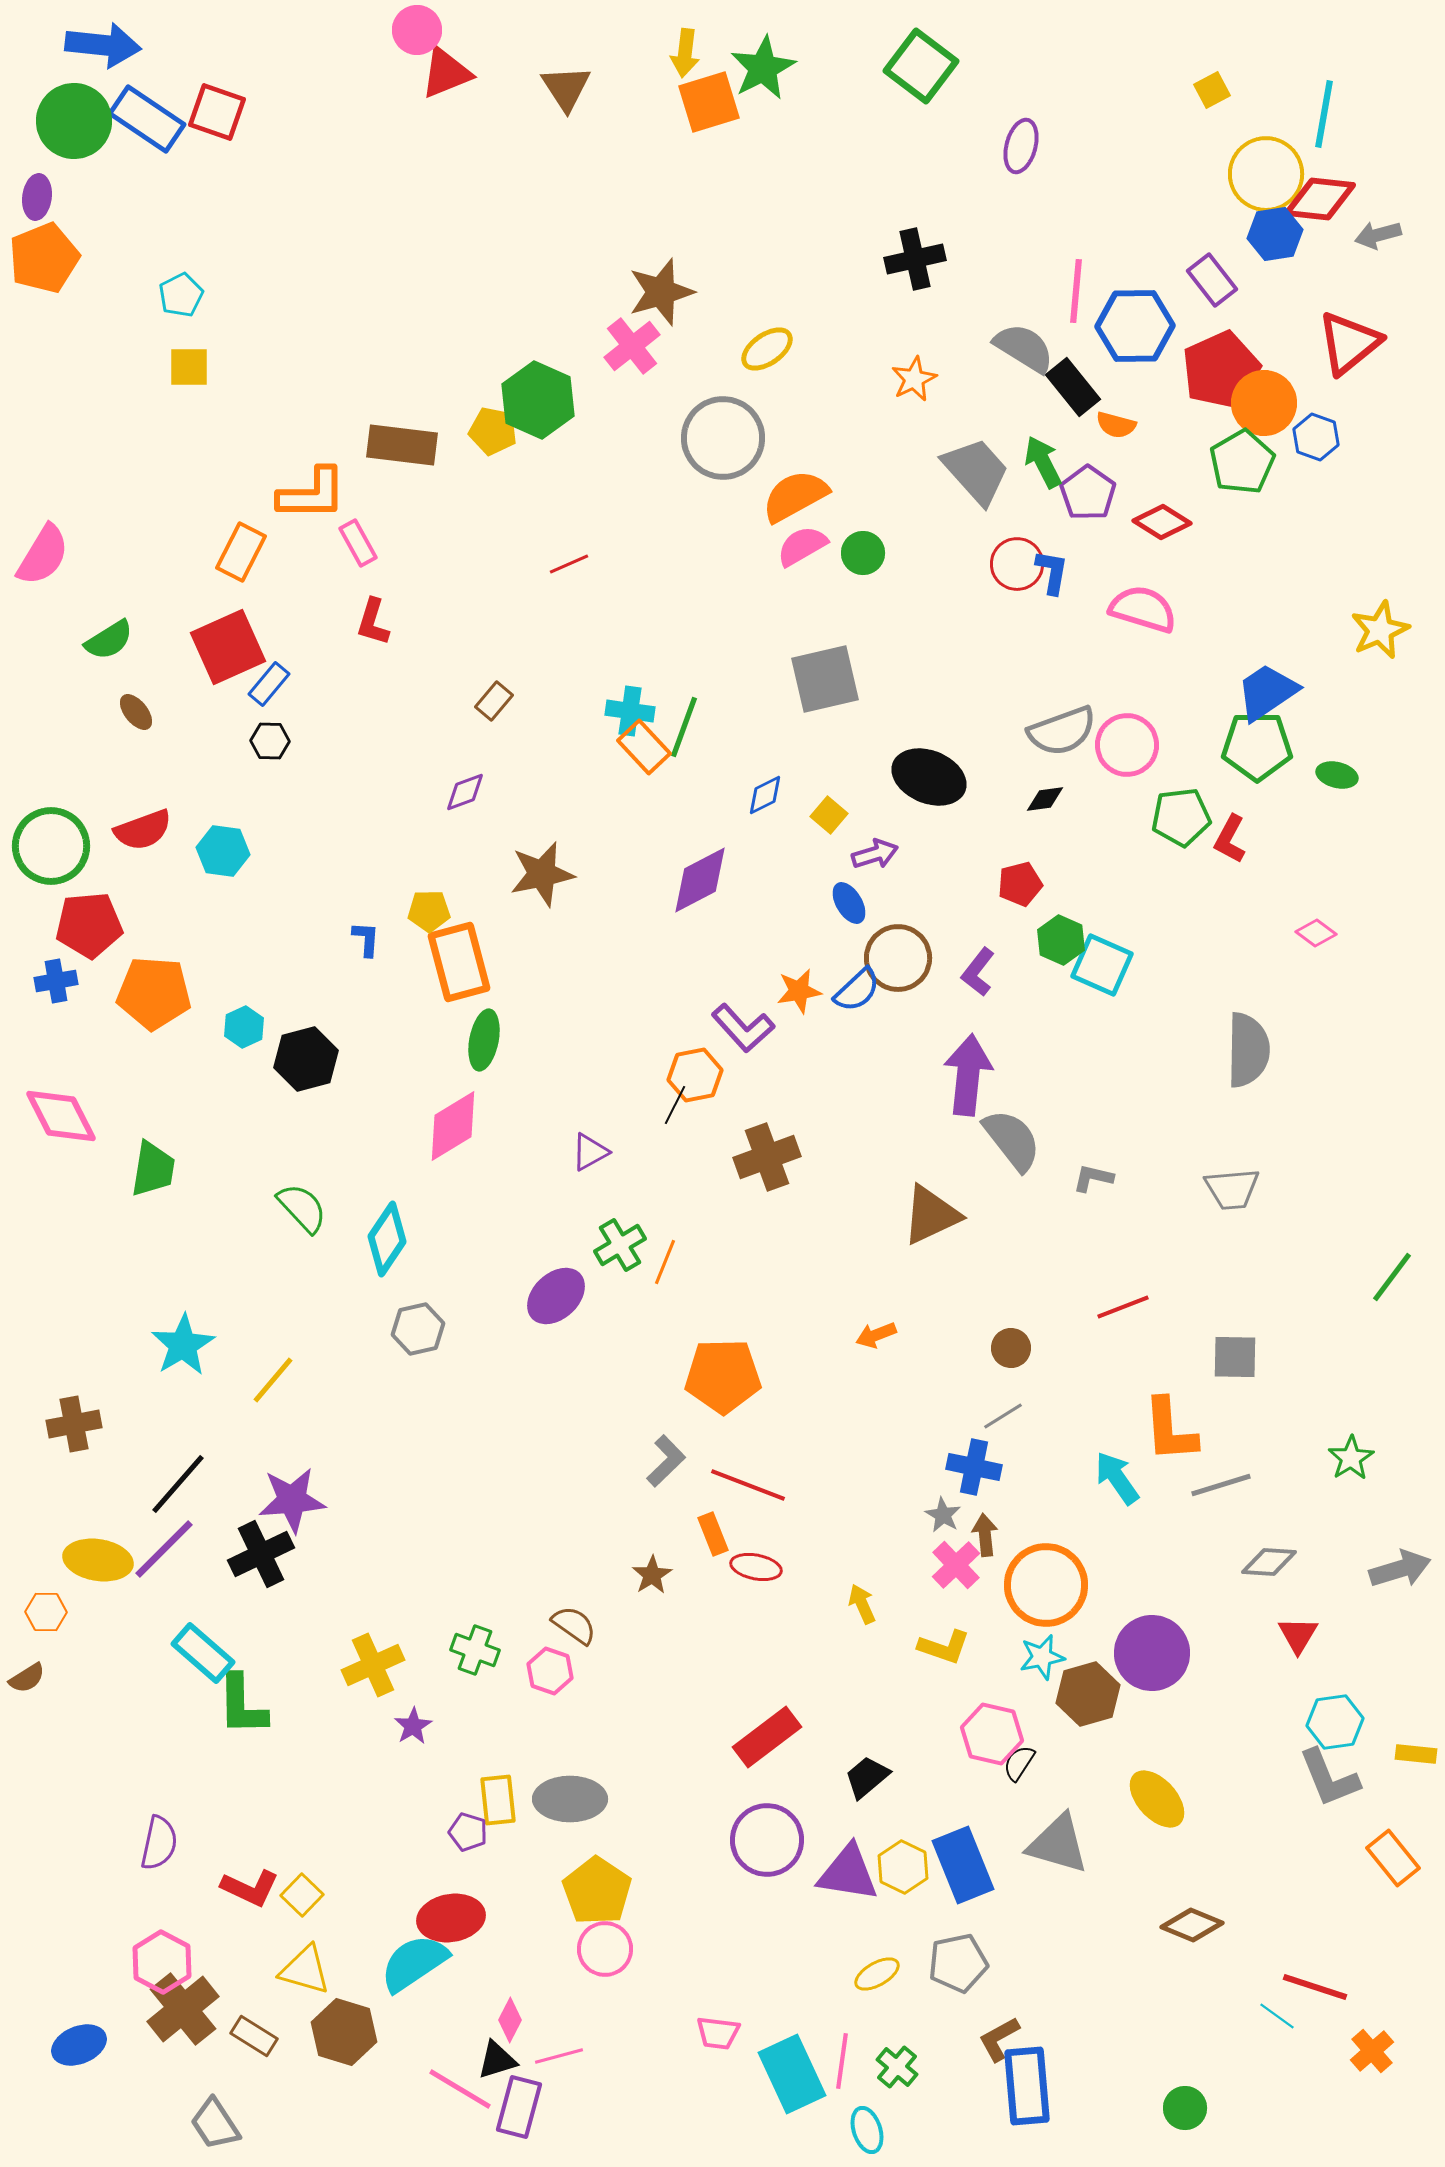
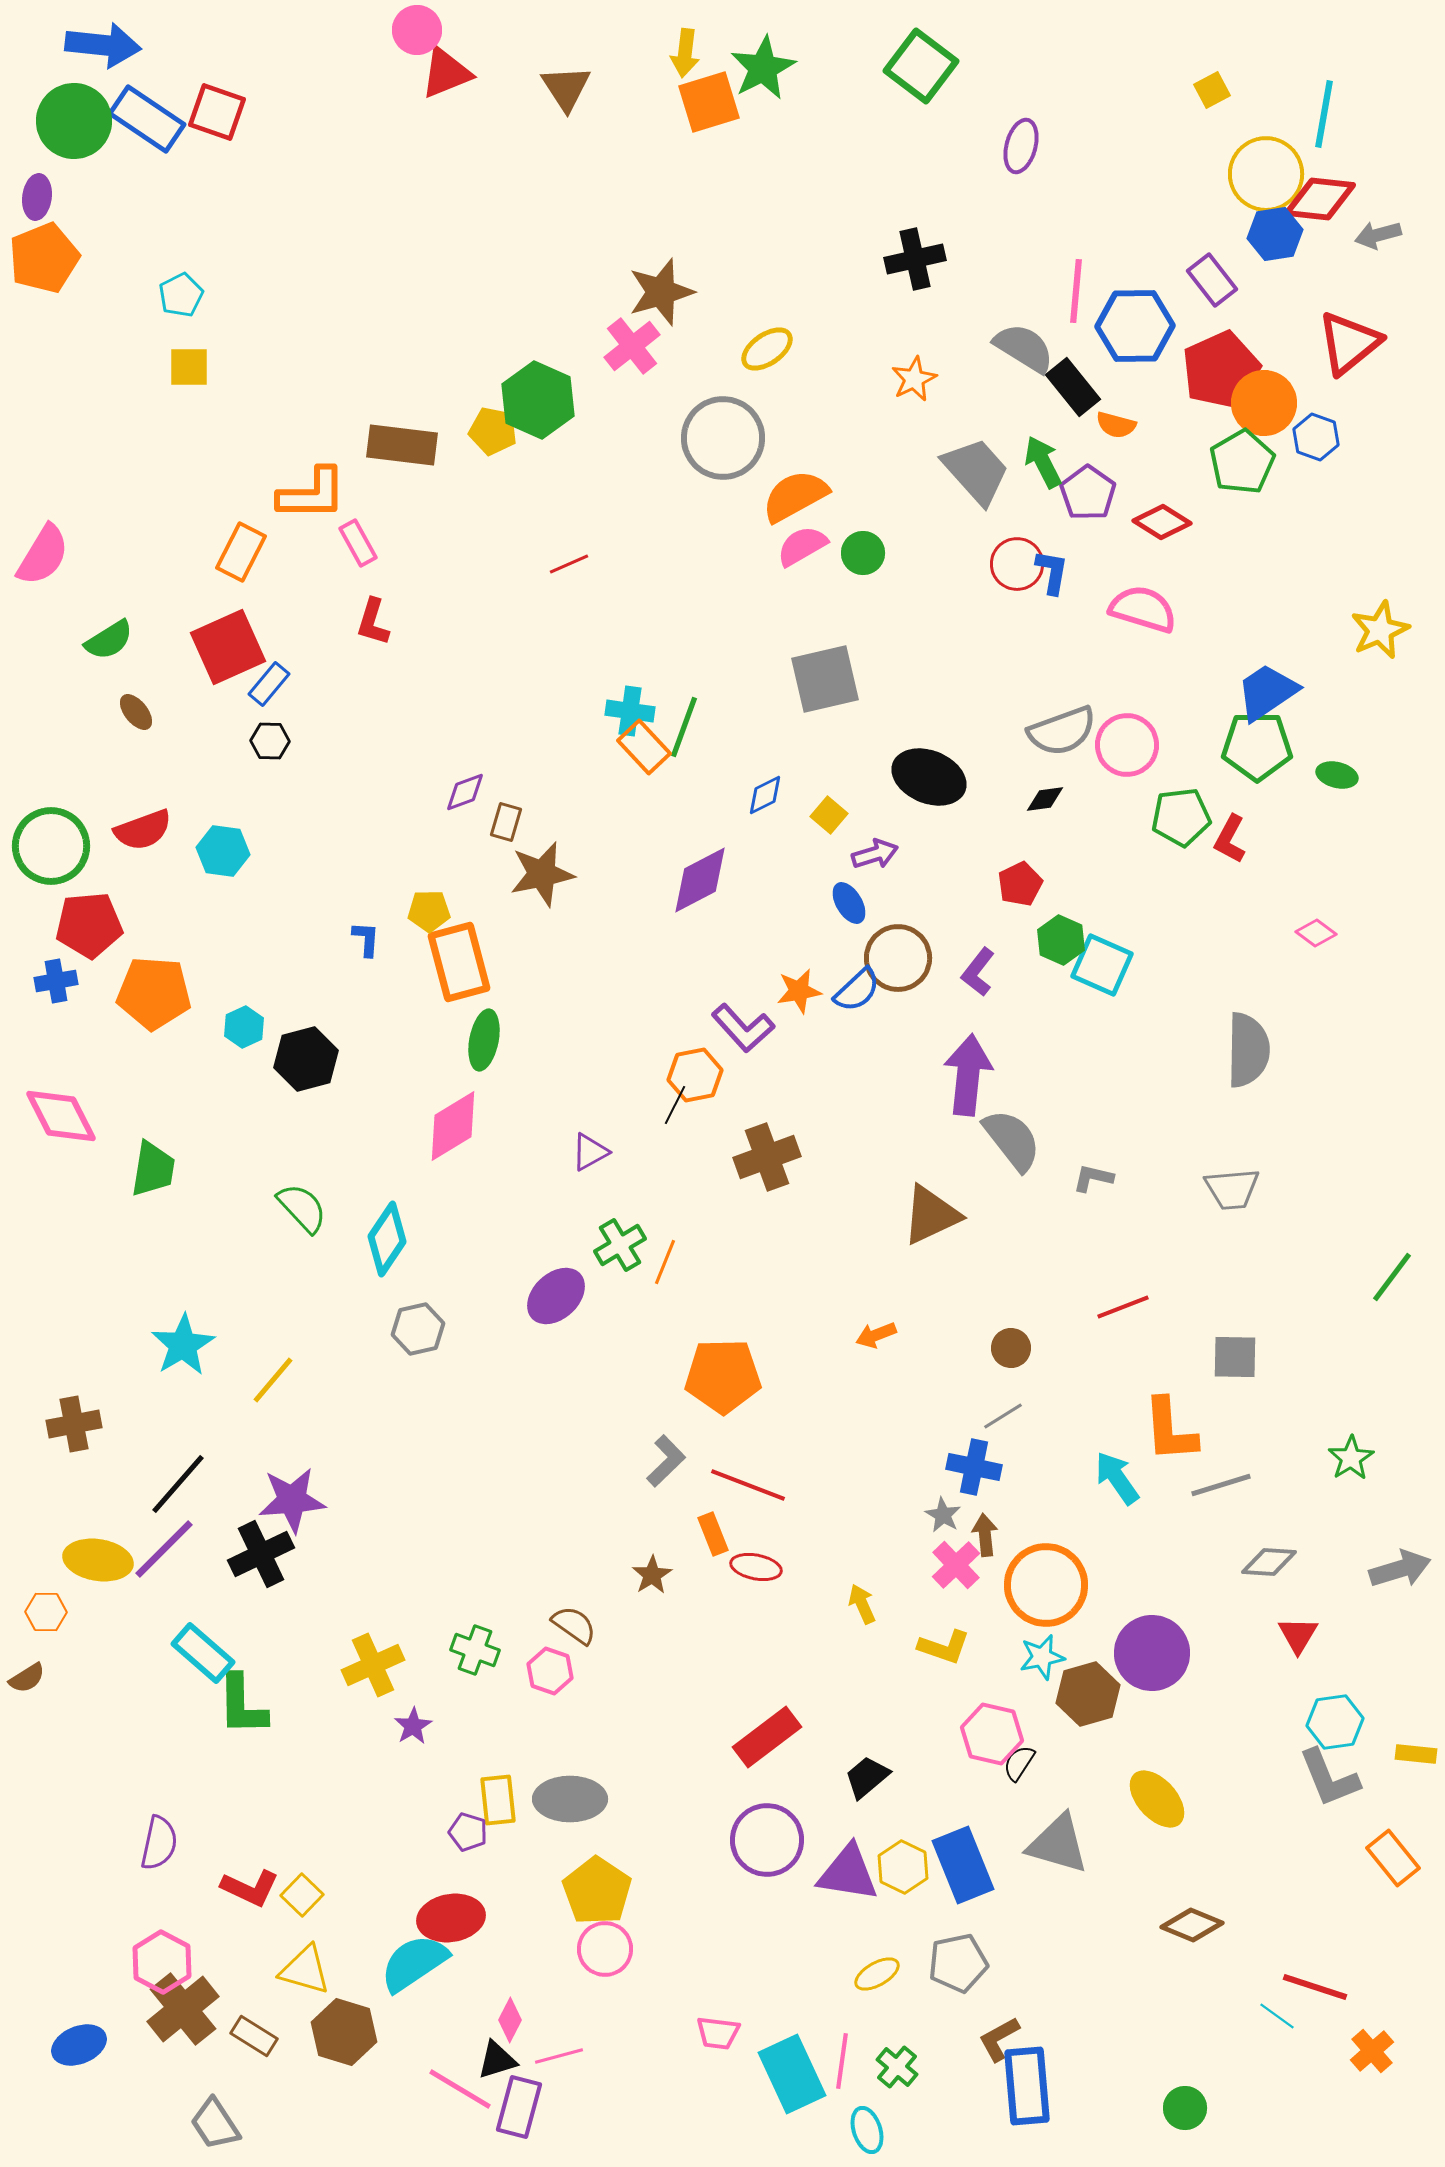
brown rectangle at (494, 701): moved 12 px right, 121 px down; rotated 24 degrees counterclockwise
red pentagon at (1020, 884): rotated 12 degrees counterclockwise
